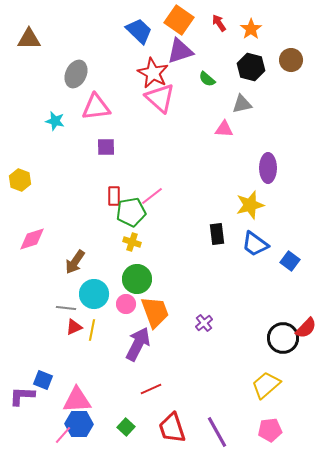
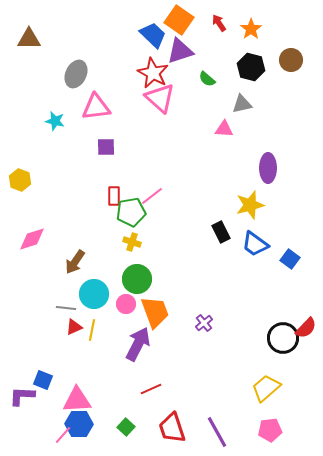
blue trapezoid at (139, 31): moved 14 px right, 4 px down
black rectangle at (217, 234): moved 4 px right, 2 px up; rotated 20 degrees counterclockwise
blue square at (290, 261): moved 2 px up
yellow trapezoid at (266, 385): moved 3 px down
